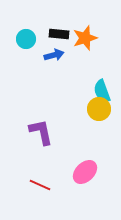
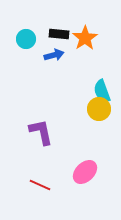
orange star: rotated 15 degrees counterclockwise
